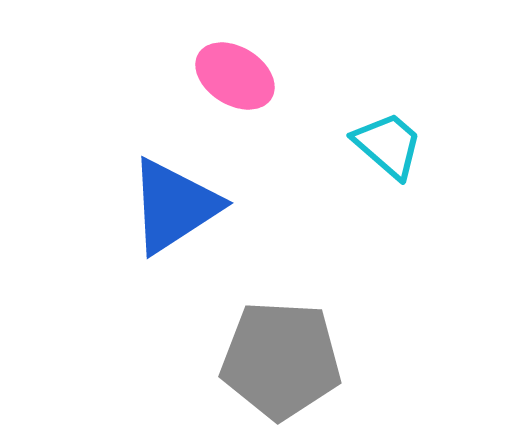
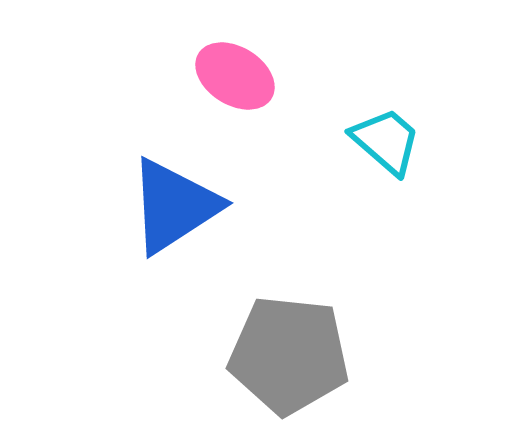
cyan trapezoid: moved 2 px left, 4 px up
gray pentagon: moved 8 px right, 5 px up; rotated 3 degrees clockwise
